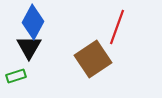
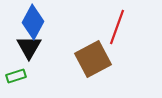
brown square: rotated 6 degrees clockwise
